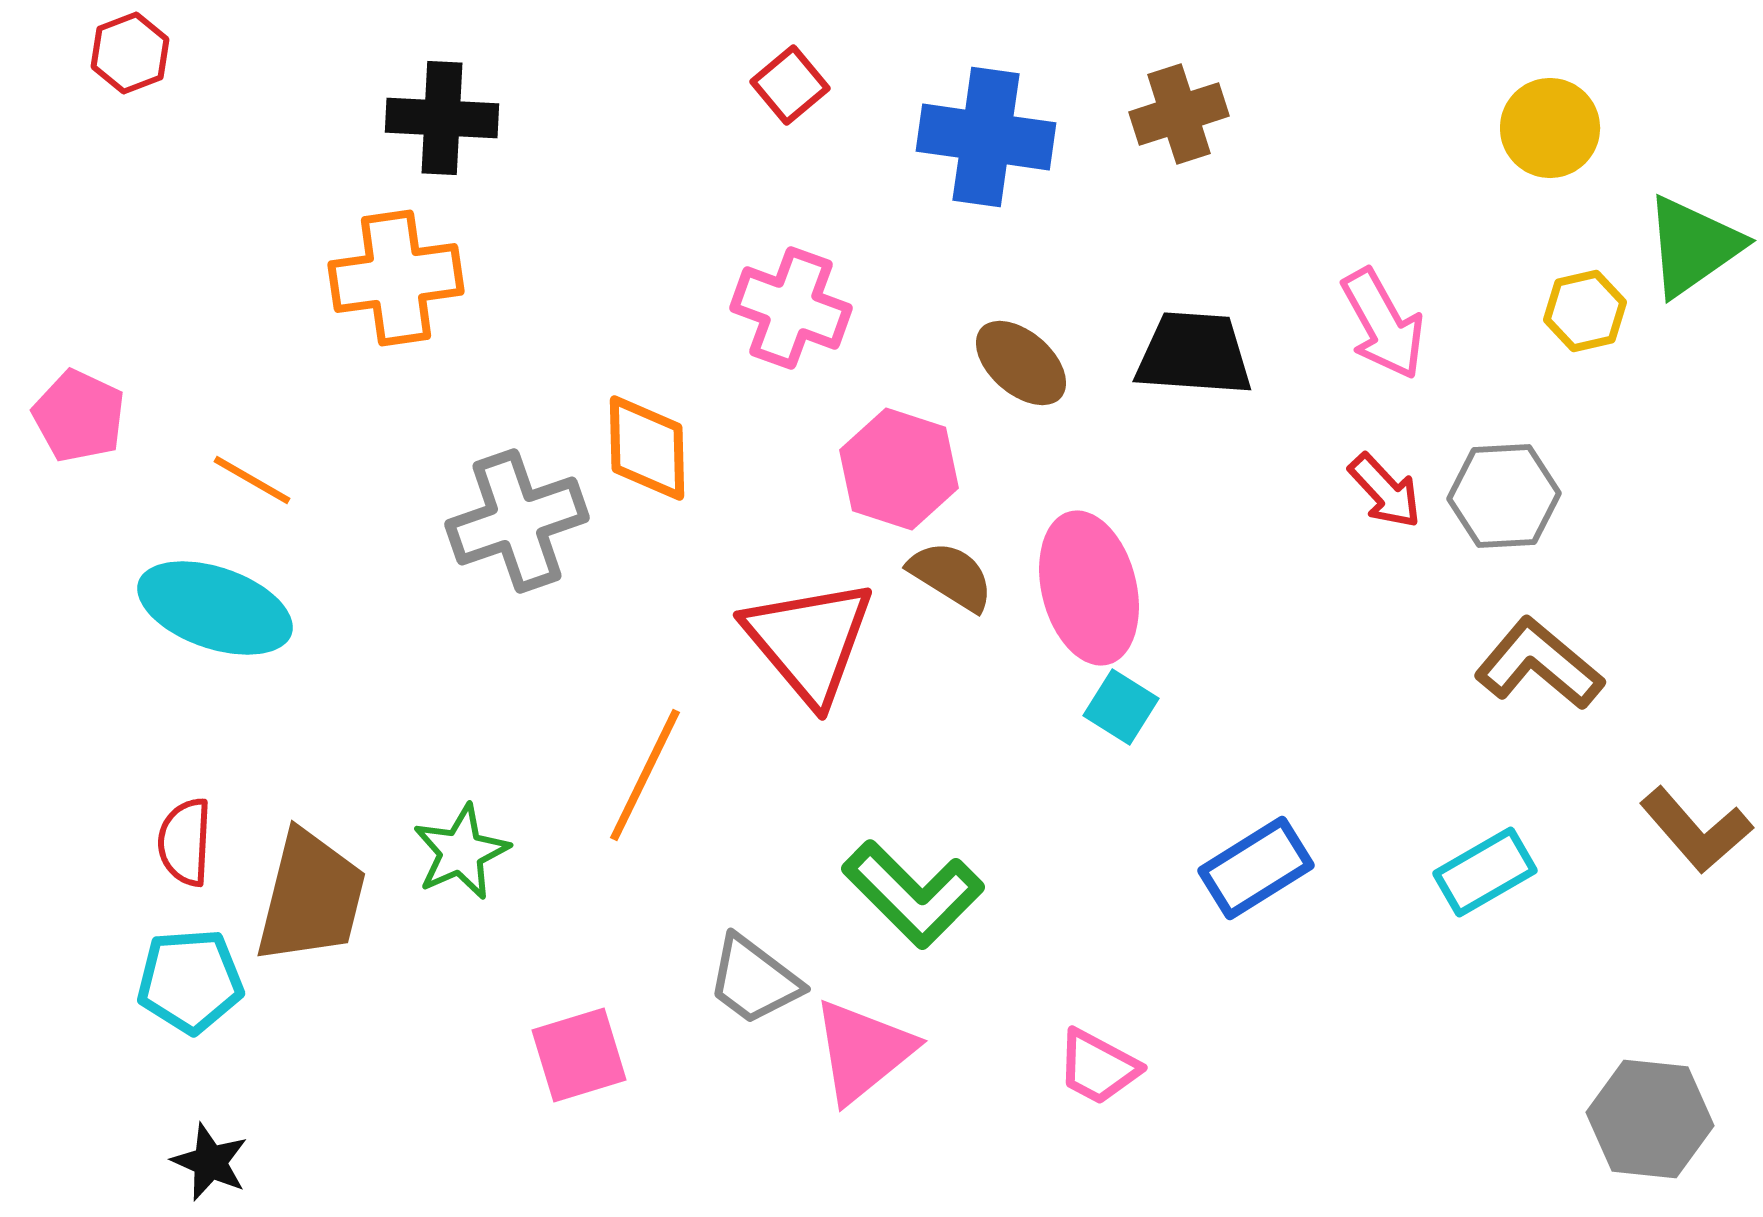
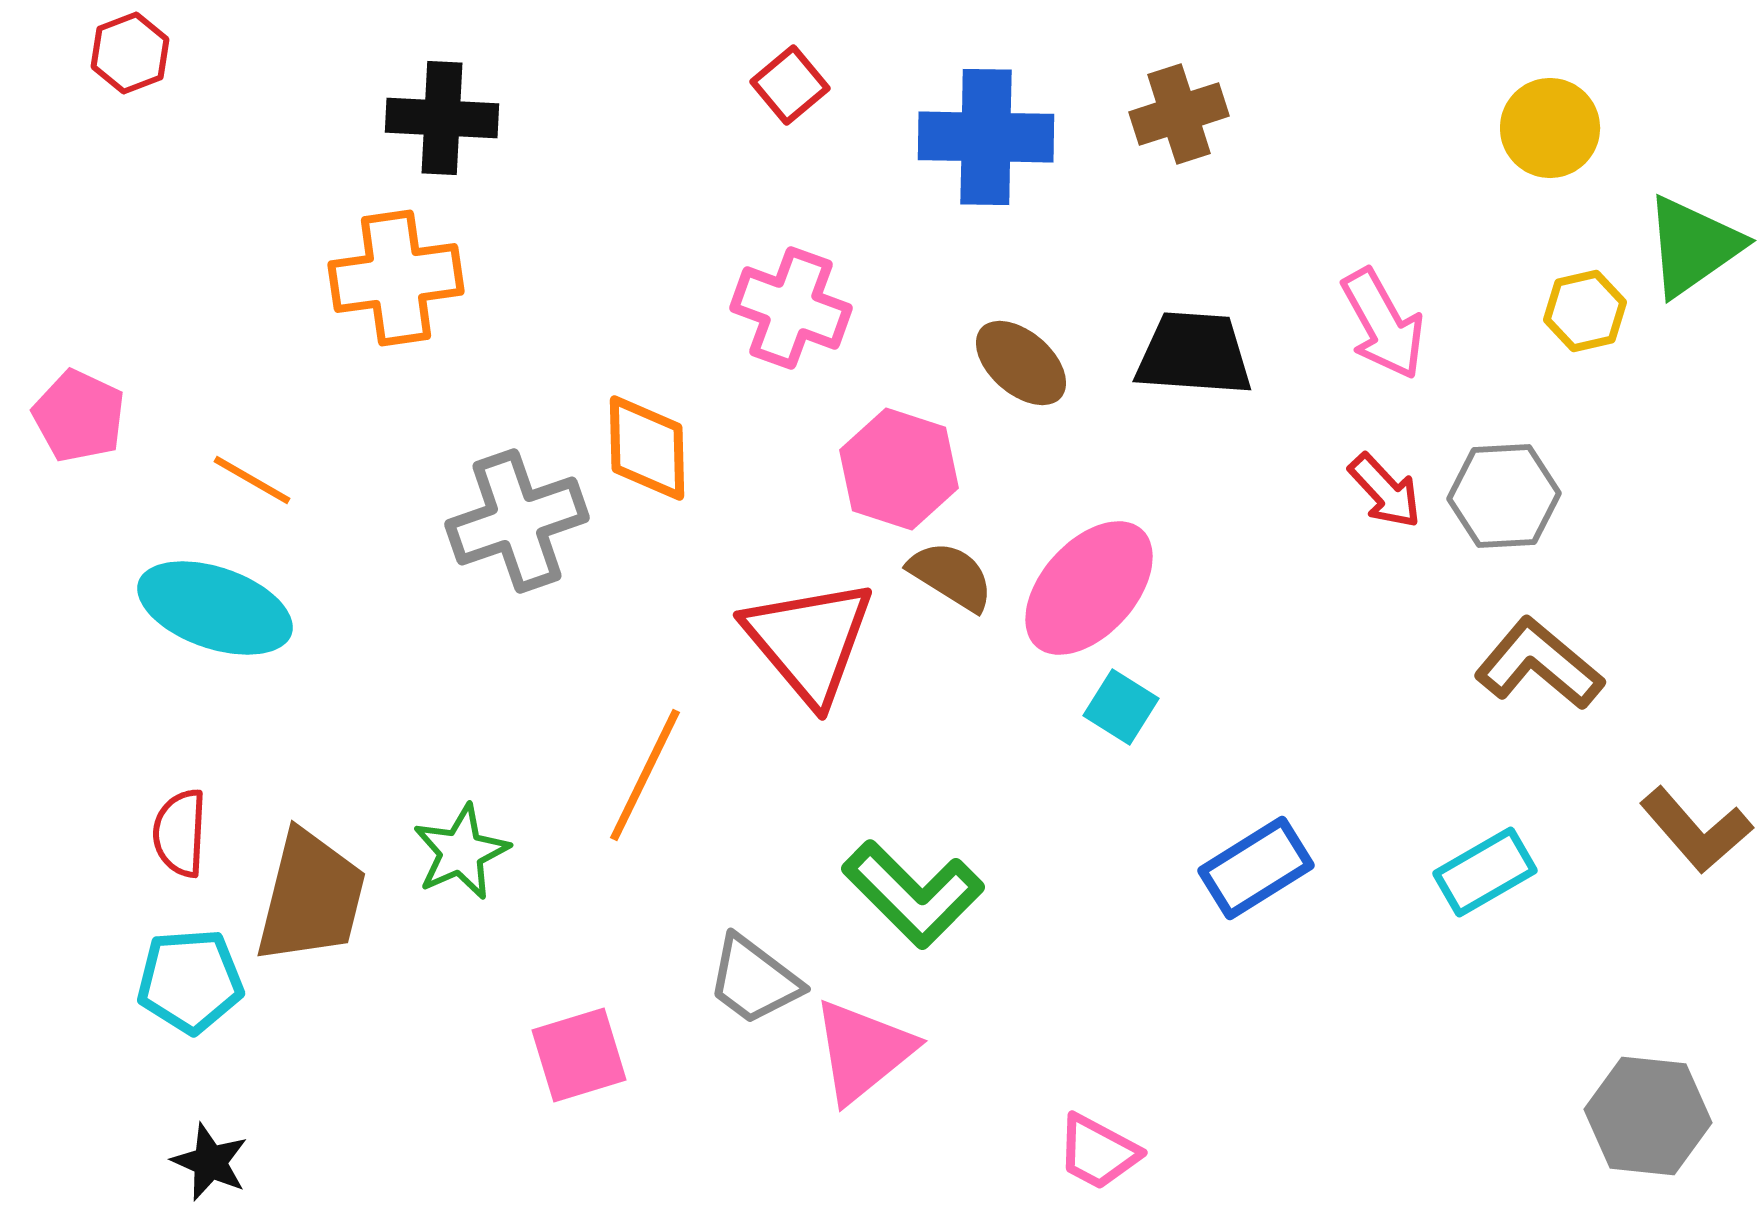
blue cross at (986, 137): rotated 7 degrees counterclockwise
pink ellipse at (1089, 588): rotated 56 degrees clockwise
red semicircle at (185, 842): moved 5 px left, 9 px up
pink trapezoid at (1098, 1067): moved 85 px down
gray hexagon at (1650, 1119): moved 2 px left, 3 px up
